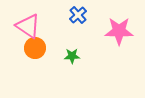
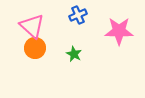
blue cross: rotated 18 degrees clockwise
pink triangle: moved 4 px right; rotated 8 degrees clockwise
green star: moved 2 px right, 2 px up; rotated 28 degrees clockwise
